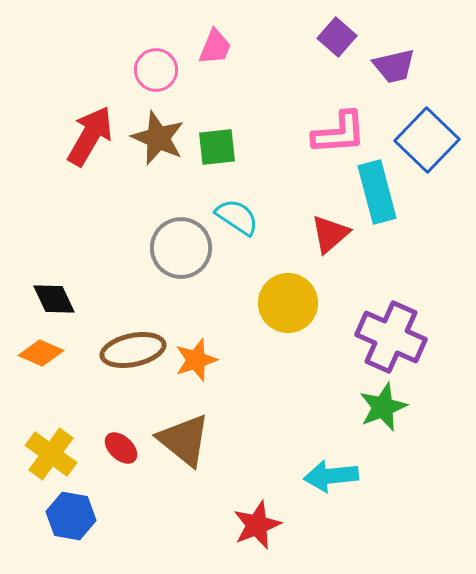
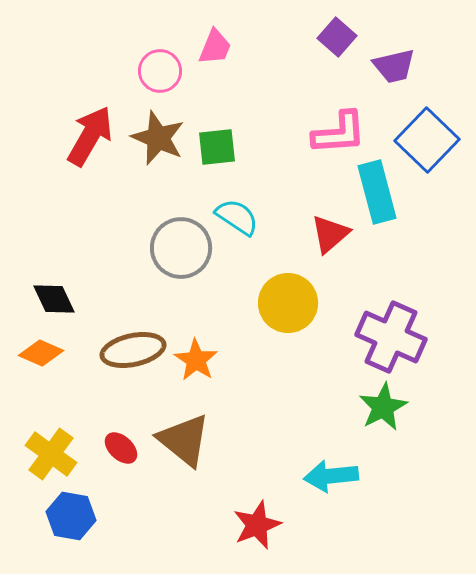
pink circle: moved 4 px right, 1 px down
orange star: rotated 21 degrees counterclockwise
green star: rotated 6 degrees counterclockwise
